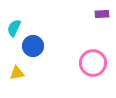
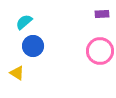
cyan semicircle: moved 10 px right, 6 px up; rotated 24 degrees clockwise
pink circle: moved 7 px right, 12 px up
yellow triangle: rotated 42 degrees clockwise
